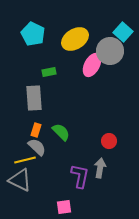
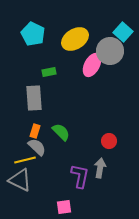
orange rectangle: moved 1 px left, 1 px down
